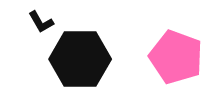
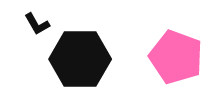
black L-shape: moved 4 px left, 2 px down
